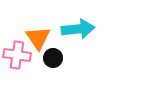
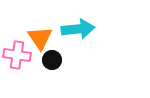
orange triangle: moved 2 px right
black circle: moved 1 px left, 2 px down
